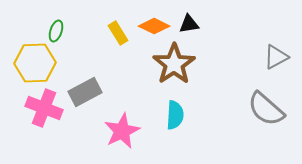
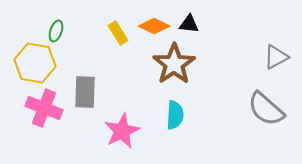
black triangle: rotated 15 degrees clockwise
yellow hexagon: rotated 12 degrees clockwise
gray rectangle: rotated 60 degrees counterclockwise
